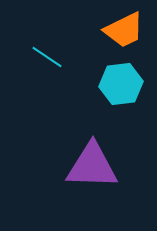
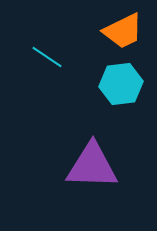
orange trapezoid: moved 1 px left, 1 px down
